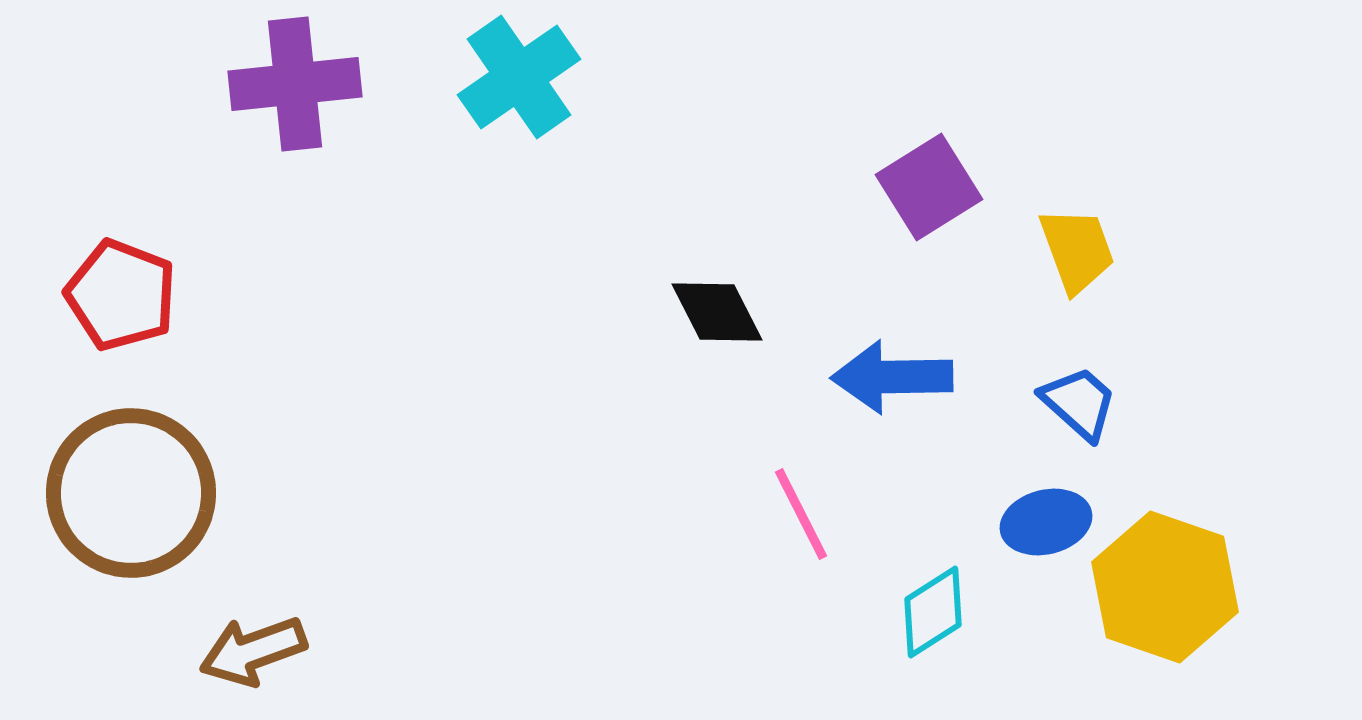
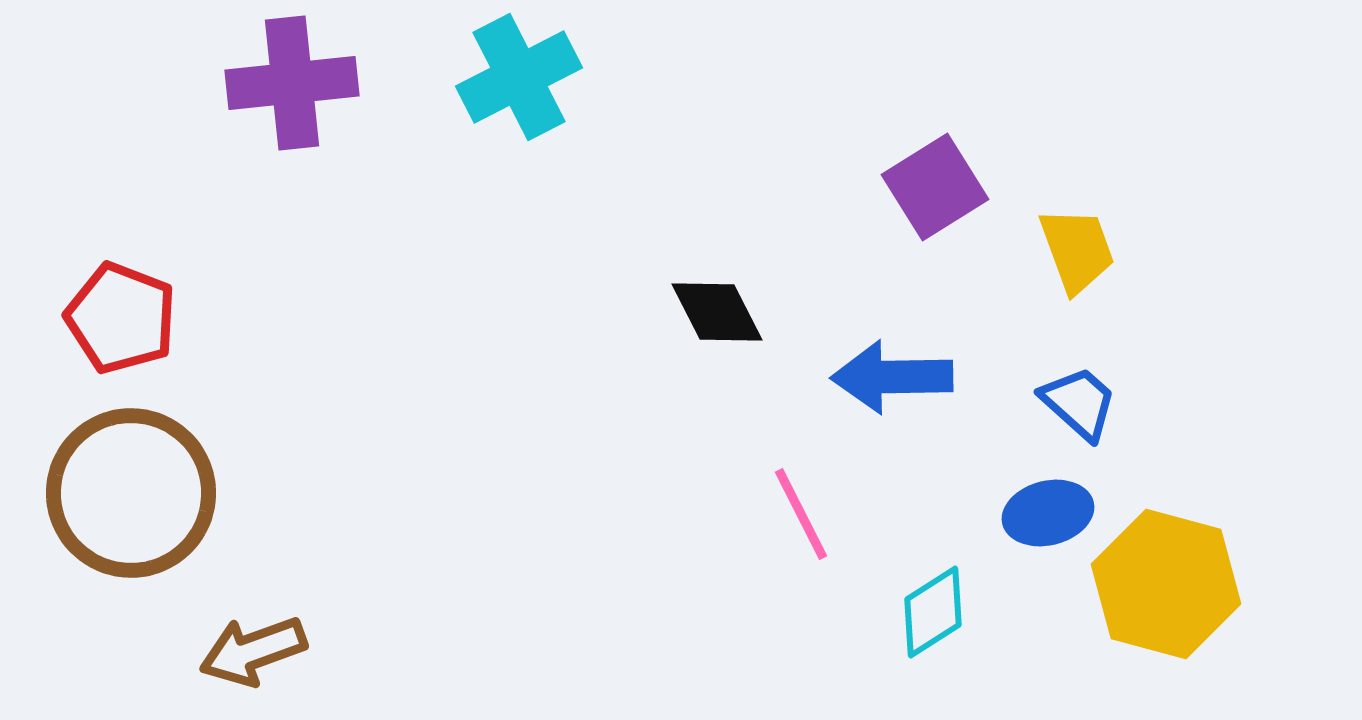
cyan cross: rotated 8 degrees clockwise
purple cross: moved 3 px left, 1 px up
purple square: moved 6 px right
red pentagon: moved 23 px down
blue ellipse: moved 2 px right, 9 px up
yellow hexagon: moved 1 px right, 3 px up; rotated 4 degrees counterclockwise
